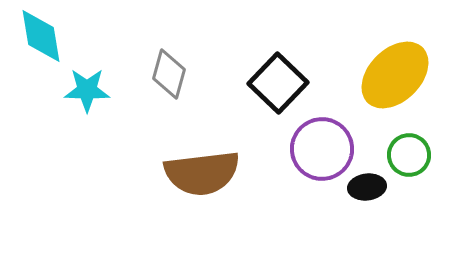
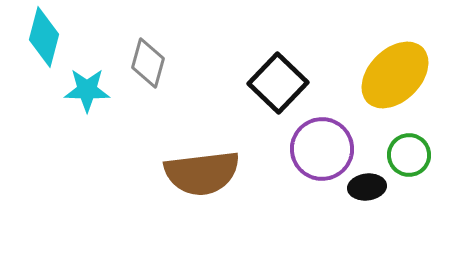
cyan diamond: moved 3 px right, 1 px down; rotated 24 degrees clockwise
gray diamond: moved 21 px left, 11 px up
